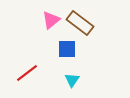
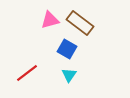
pink triangle: moved 1 px left; rotated 24 degrees clockwise
blue square: rotated 30 degrees clockwise
cyan triangle: moved 3 px left, 5 px up
